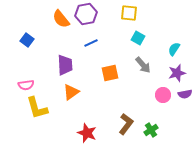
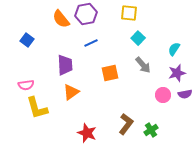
cyan square: rotated 16 degrees clockwise
